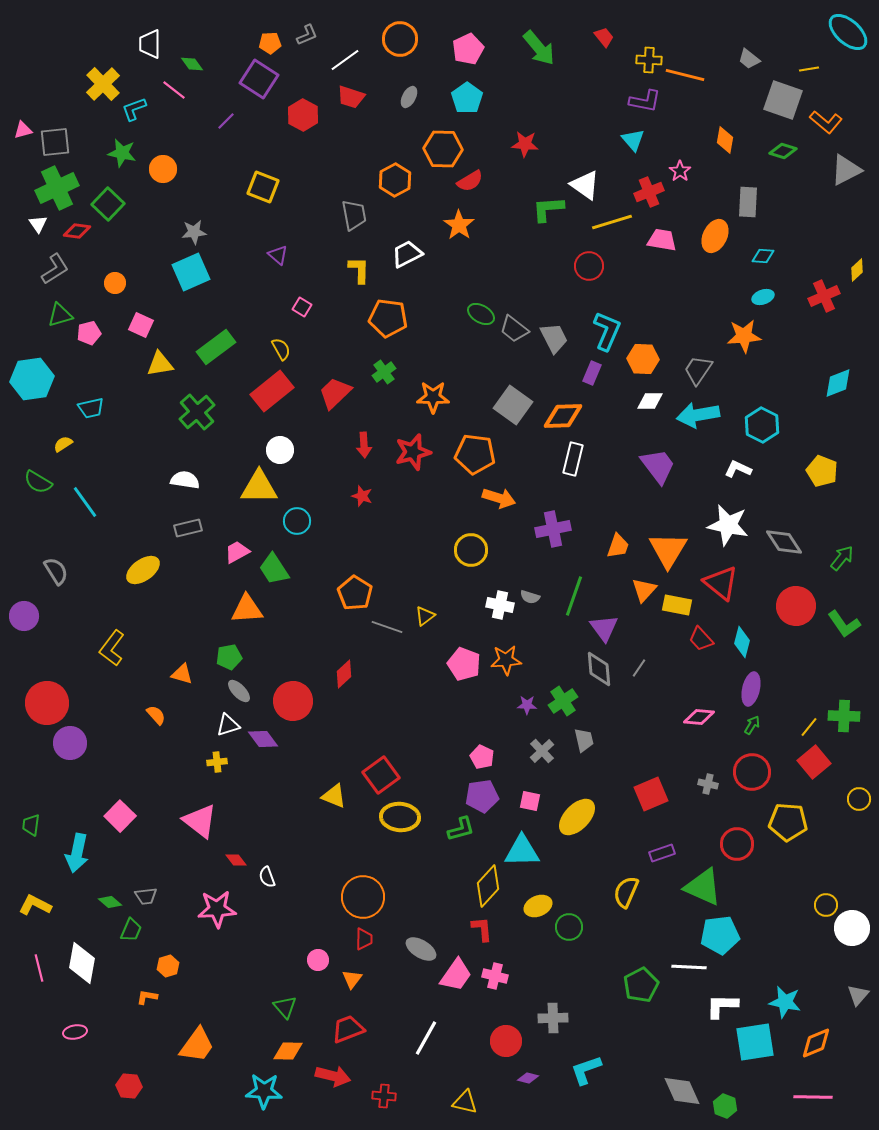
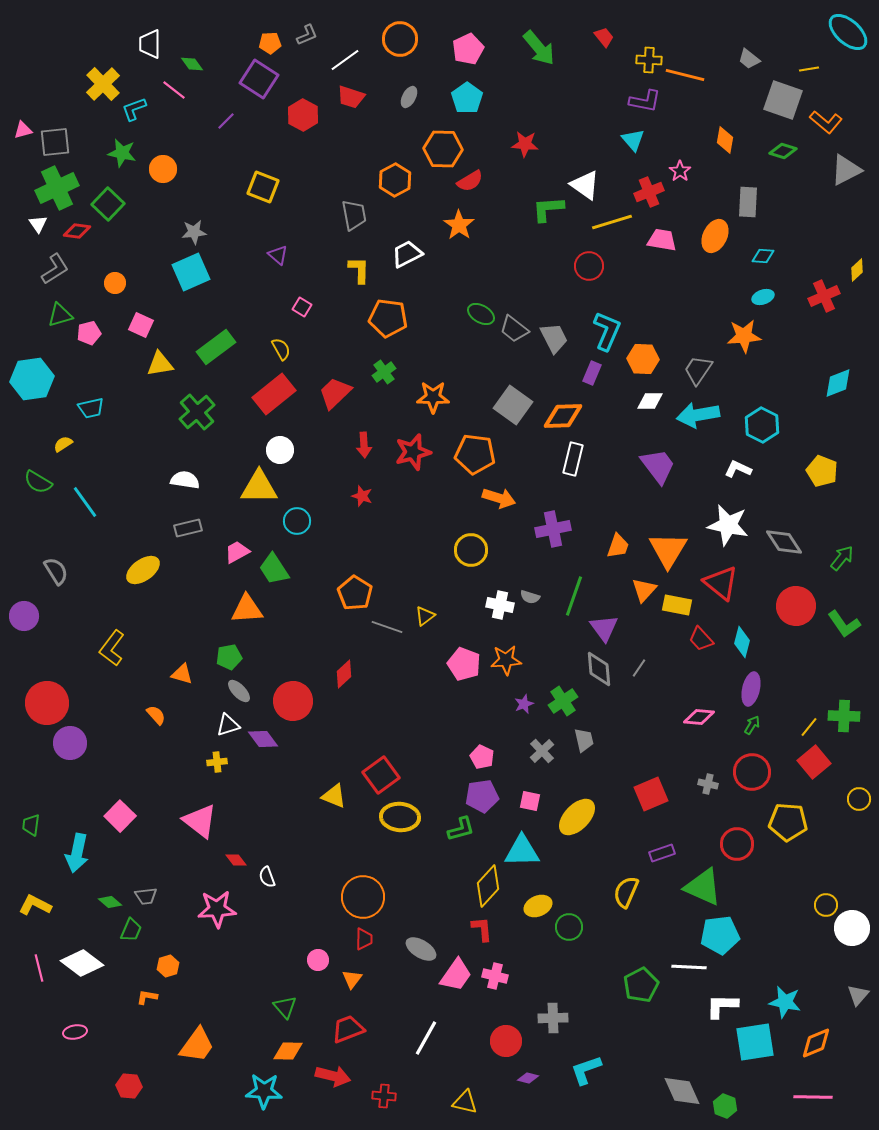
red rectangle at (272, 391): moved 2 px right, 3 px down
purple star at (527, 705): moved 3 px left, 1 px up; rotated 24 degrees counterclockwise
white diamond at (82, 963): rotated 63 degrees counterclockwise
